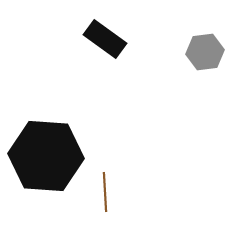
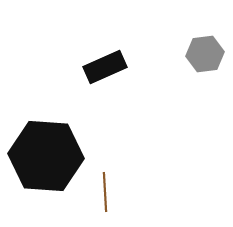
black rectangle: moved 28 px down; rotated 60 degrees counterclockwise
gray hexagon: moved 2 px down
